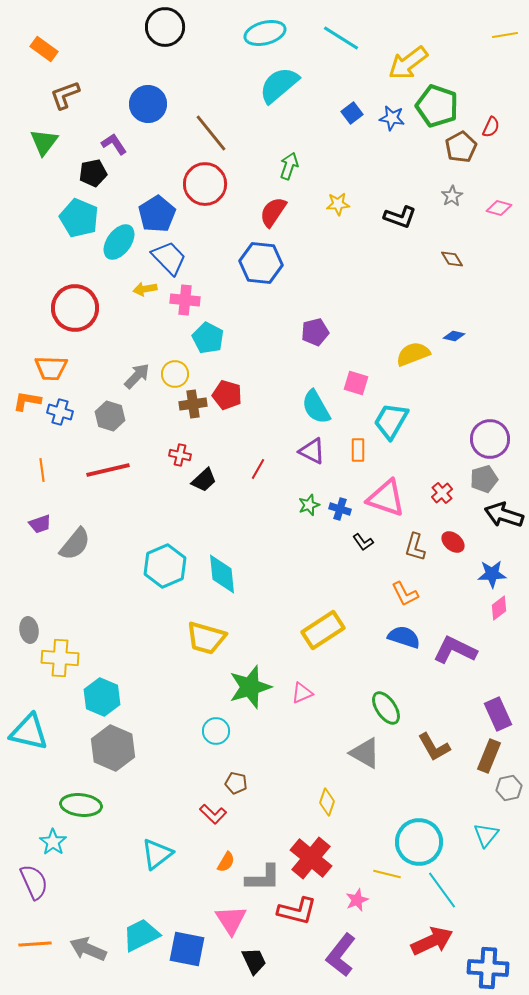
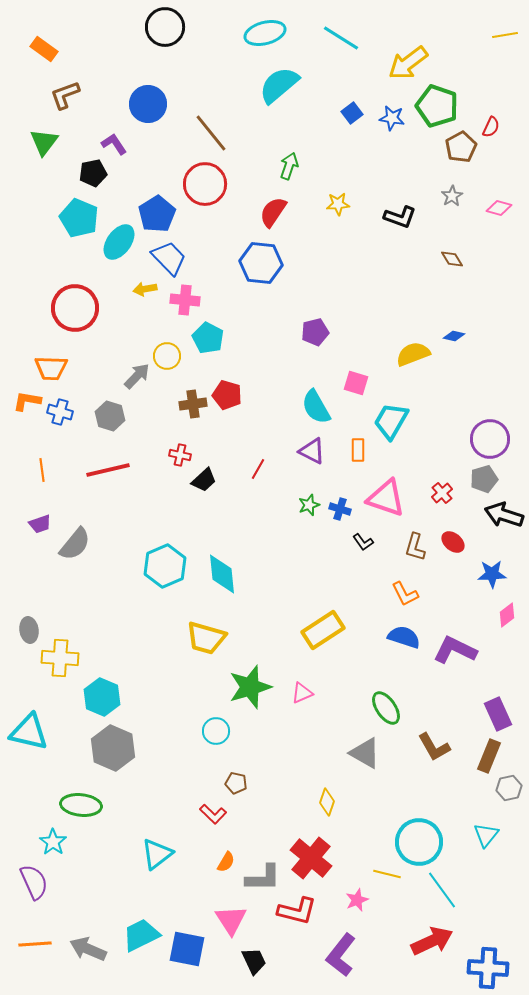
yellow circle at (175, 374): moved 8 px left, 18 px up
pink diamond at (499, 608): moved 8 px right, 7 px down
